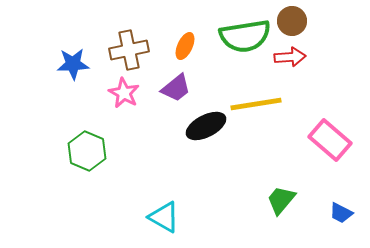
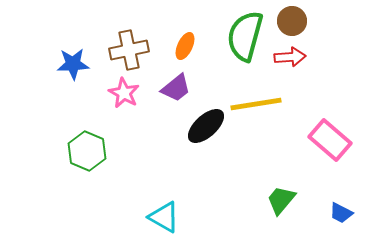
green semicircle: rotated 114 degrees clockwise
black ellipse: rotated 15 degrees counterclockwise
